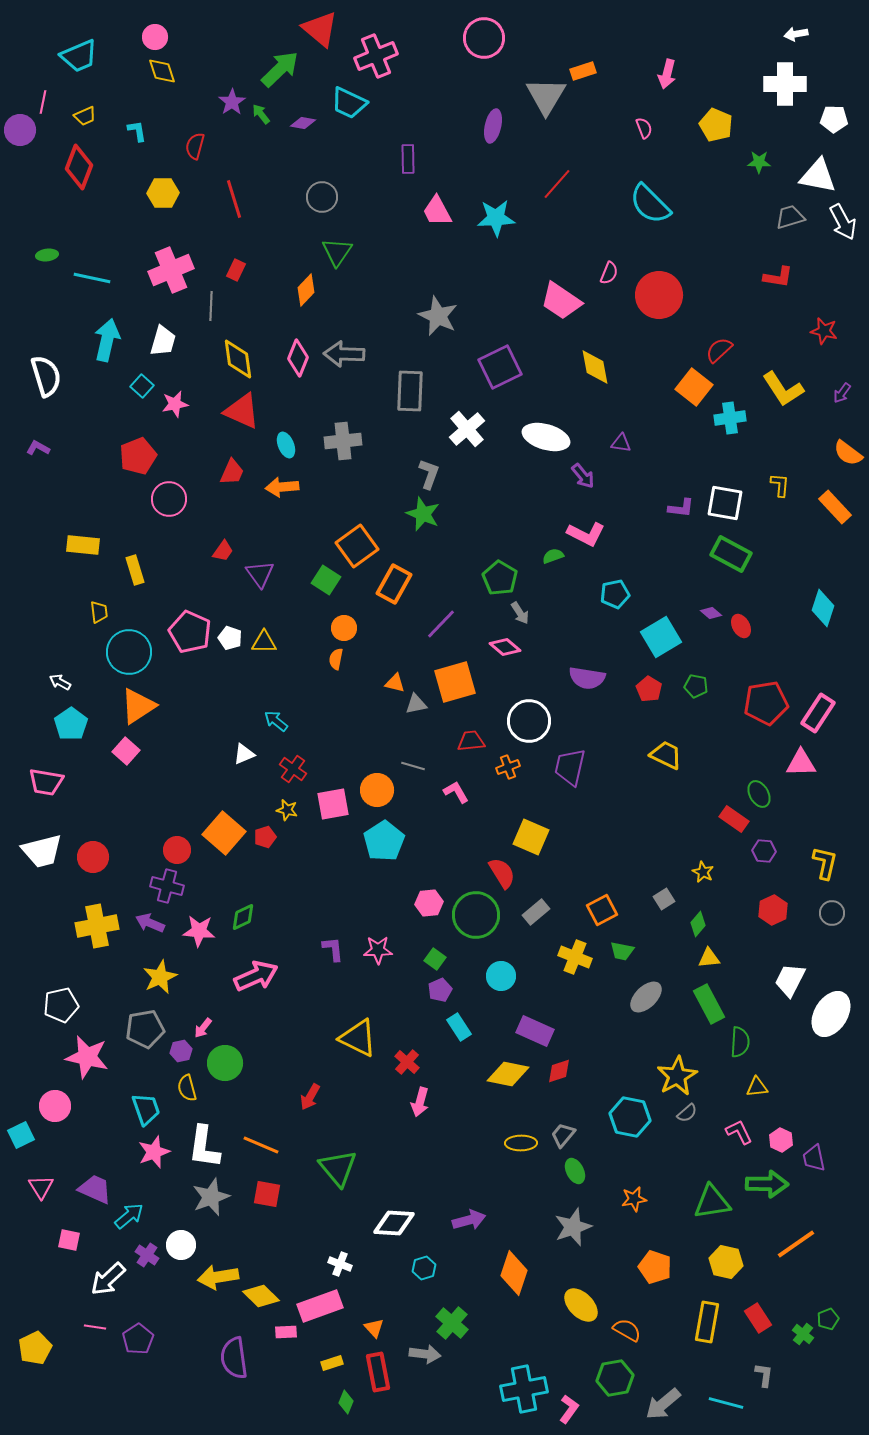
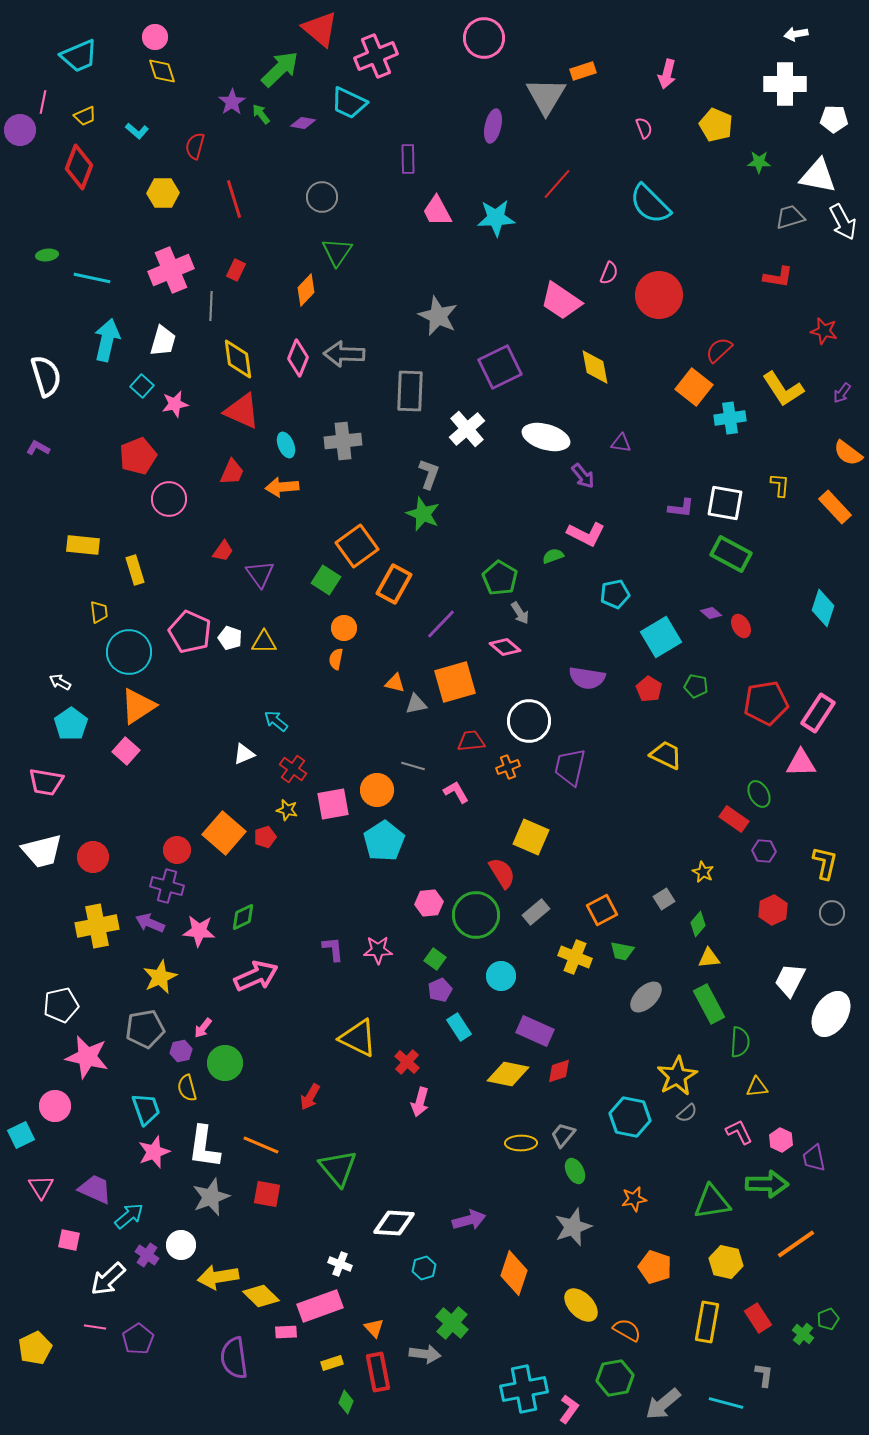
cyan L-shape at (137, 131): rotated 140 degrees clockwise
